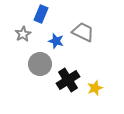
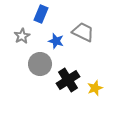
gray star: moved 1 px left, 2 px down
